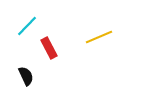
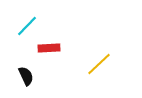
yellow line: moved 27 px down; rotated 20 degrees counterclockwise
red rectangle: rotated 65 degrees counterclockwise
